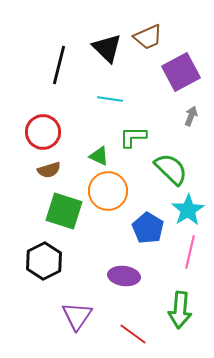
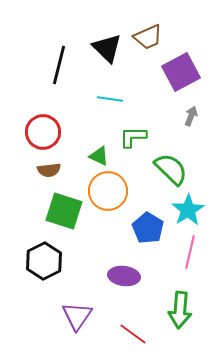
brown semicircle: rotated 10 degrees clockwise
